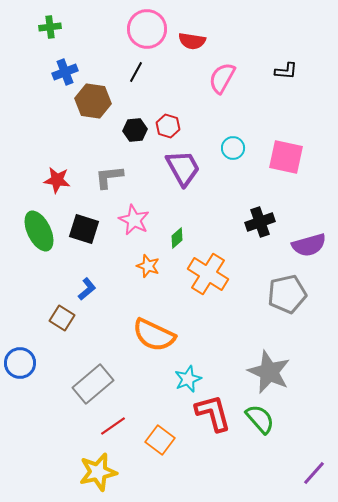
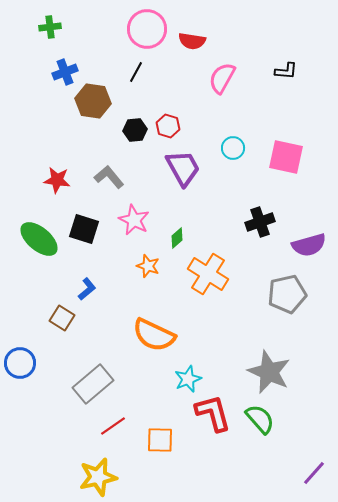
gray L-shape: rotated 56 degrees clockwise
green ellipse: moved 8 px down; rotated 24 degrees counterclockwise
orange square: rotated 36 degrees counterclockwise
yellow star: moved 5 px down
